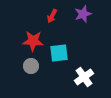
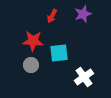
gray circle: moved 1 px up
